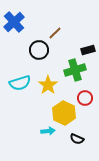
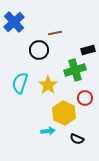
brown line: rotated 32 degrees clockwise
cyan semicircle: rotated 125 degrees clockwise
